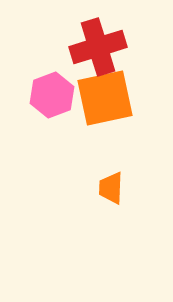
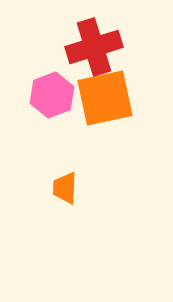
red cross: moved 4 px left
orange trapezoid: moved 46 px left
